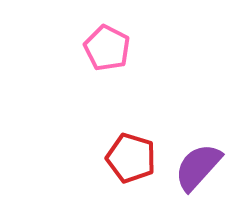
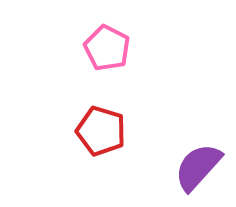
red pentagon: moved 30 px left, 27 px up
